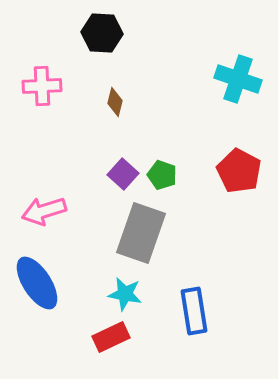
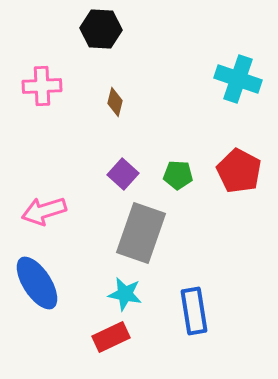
black hexagon: moved 1 px left, 4 px up
green pentagon: moved 16 px right; rotated 16 degrees counterclockwise
